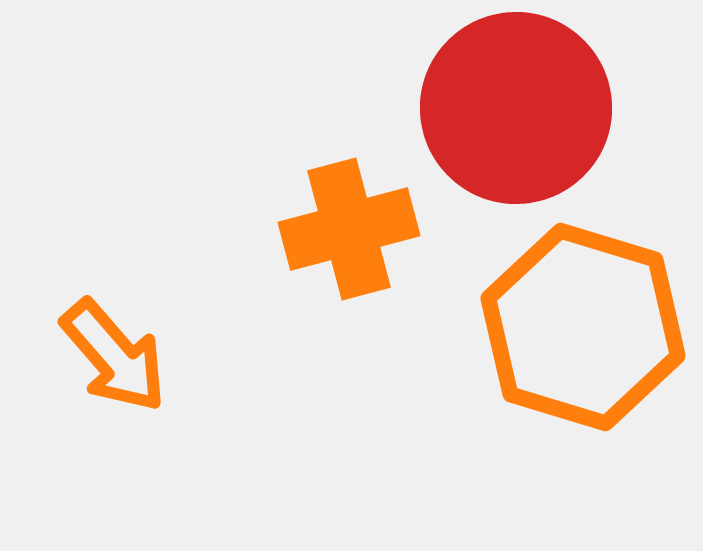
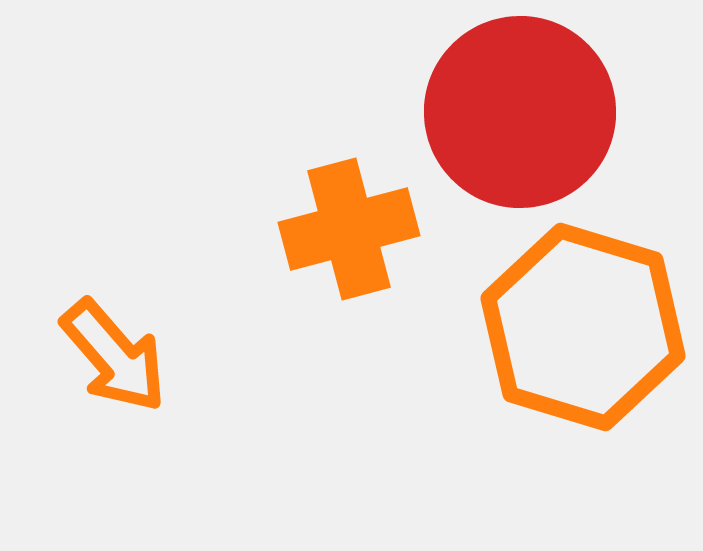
red circle: moved 4 px right, 4 px down
